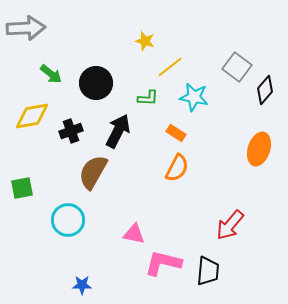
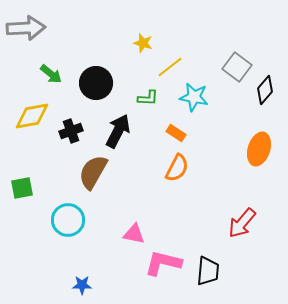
yellow star: moved 2 px left, 2 px down
red arrow: moved 12 px right, 2 px up
